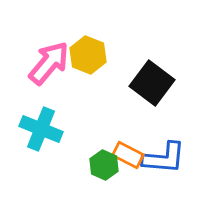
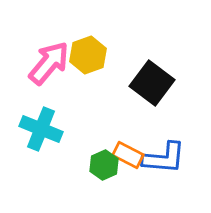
yellow hexagon: rotated 18 degrees clockwise
green hexagon: rotated 12 degrees clockwise
